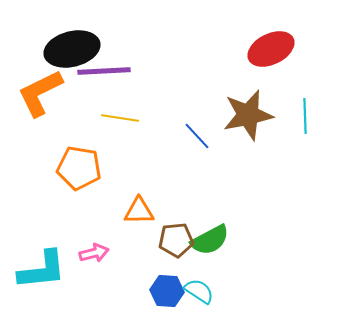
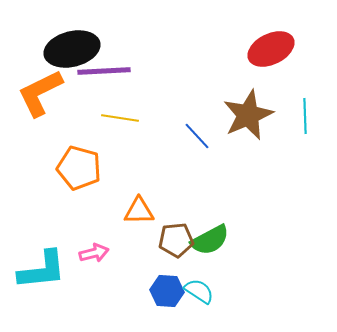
brown star: rotated 12 degrees counterclockwise
orange pentagon: rotated 6 degrees clockwise
